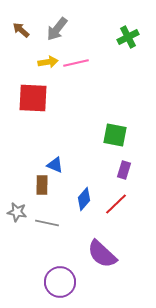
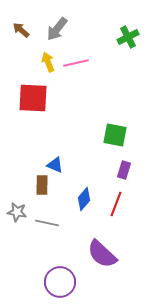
yellow arrow: rotated 102 degrees counterclockwise
red line: rotated 25 degrees counterclockwise
